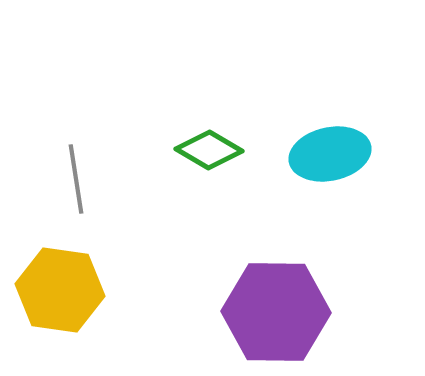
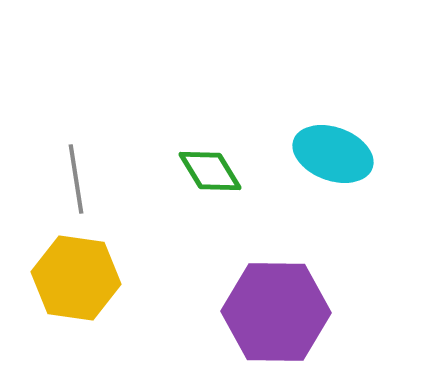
green diamond: moved 1 px right, 21 px down; rotated 28 degrees clockwise
cyan ellipse: moved 3 px right; rotated 32 degrees clockwise
yellow hexagon: moved 16 px right, 12 px up
